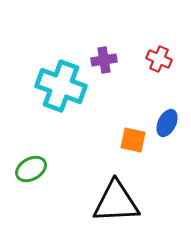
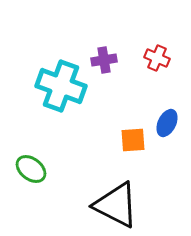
red cross: moved 2 px left, 1 px up
orange square: rotated 16 degrees counterclockwise
green ellipse: rotated 68 degrees clockwise
black triangle: moved 3 px down; rotated 30 degrees clockwise
